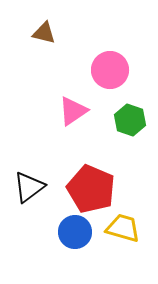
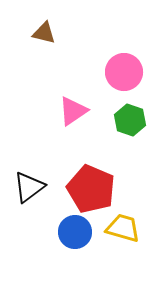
pink circle: moved 14 px right, 2 px down
